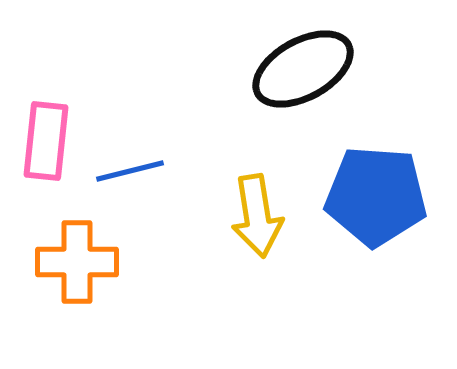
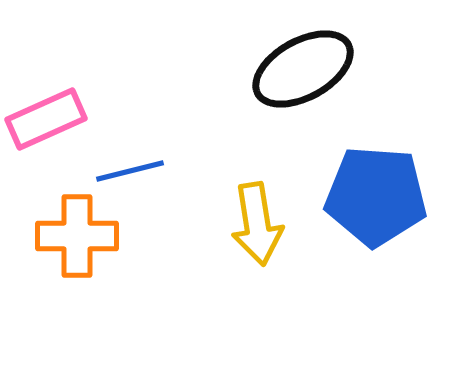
pink rectangle: moved 22 px up; rotated 60 degrees clockwise
yellow arrow: moved 8 px down
orange cross: moved 26 px up
